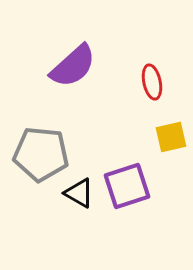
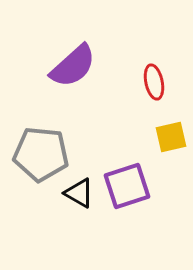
red ellipse: moved 2 px right
